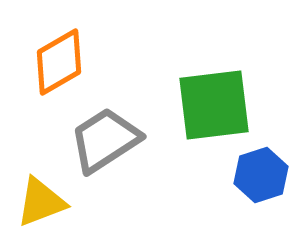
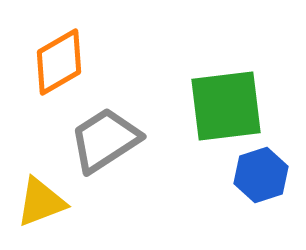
green square: moved 12 px right, 1 px down
